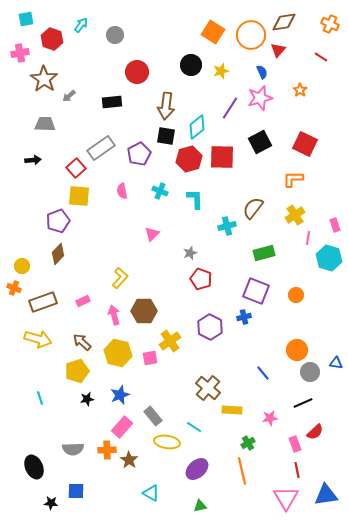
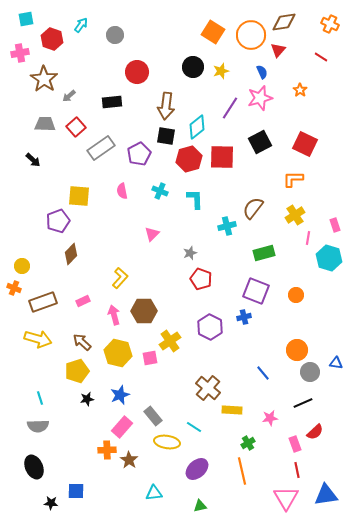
black circle at (191, 65): moved 2 px right, 2 px down
black arrow at (33, 160): rotated 49 degrees clockwise
red square at (76, 168): moved 41 px up
brown diamond at (58, 254): moved 13 px right
gray semicircle at (73, 449): moved 35 px left, 23 px up
cyan triangle at (151, 493): moved 3 px right; rotated 36 degrees counterclockwise
